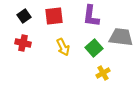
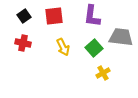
purple L-shape: moved 1 px right
